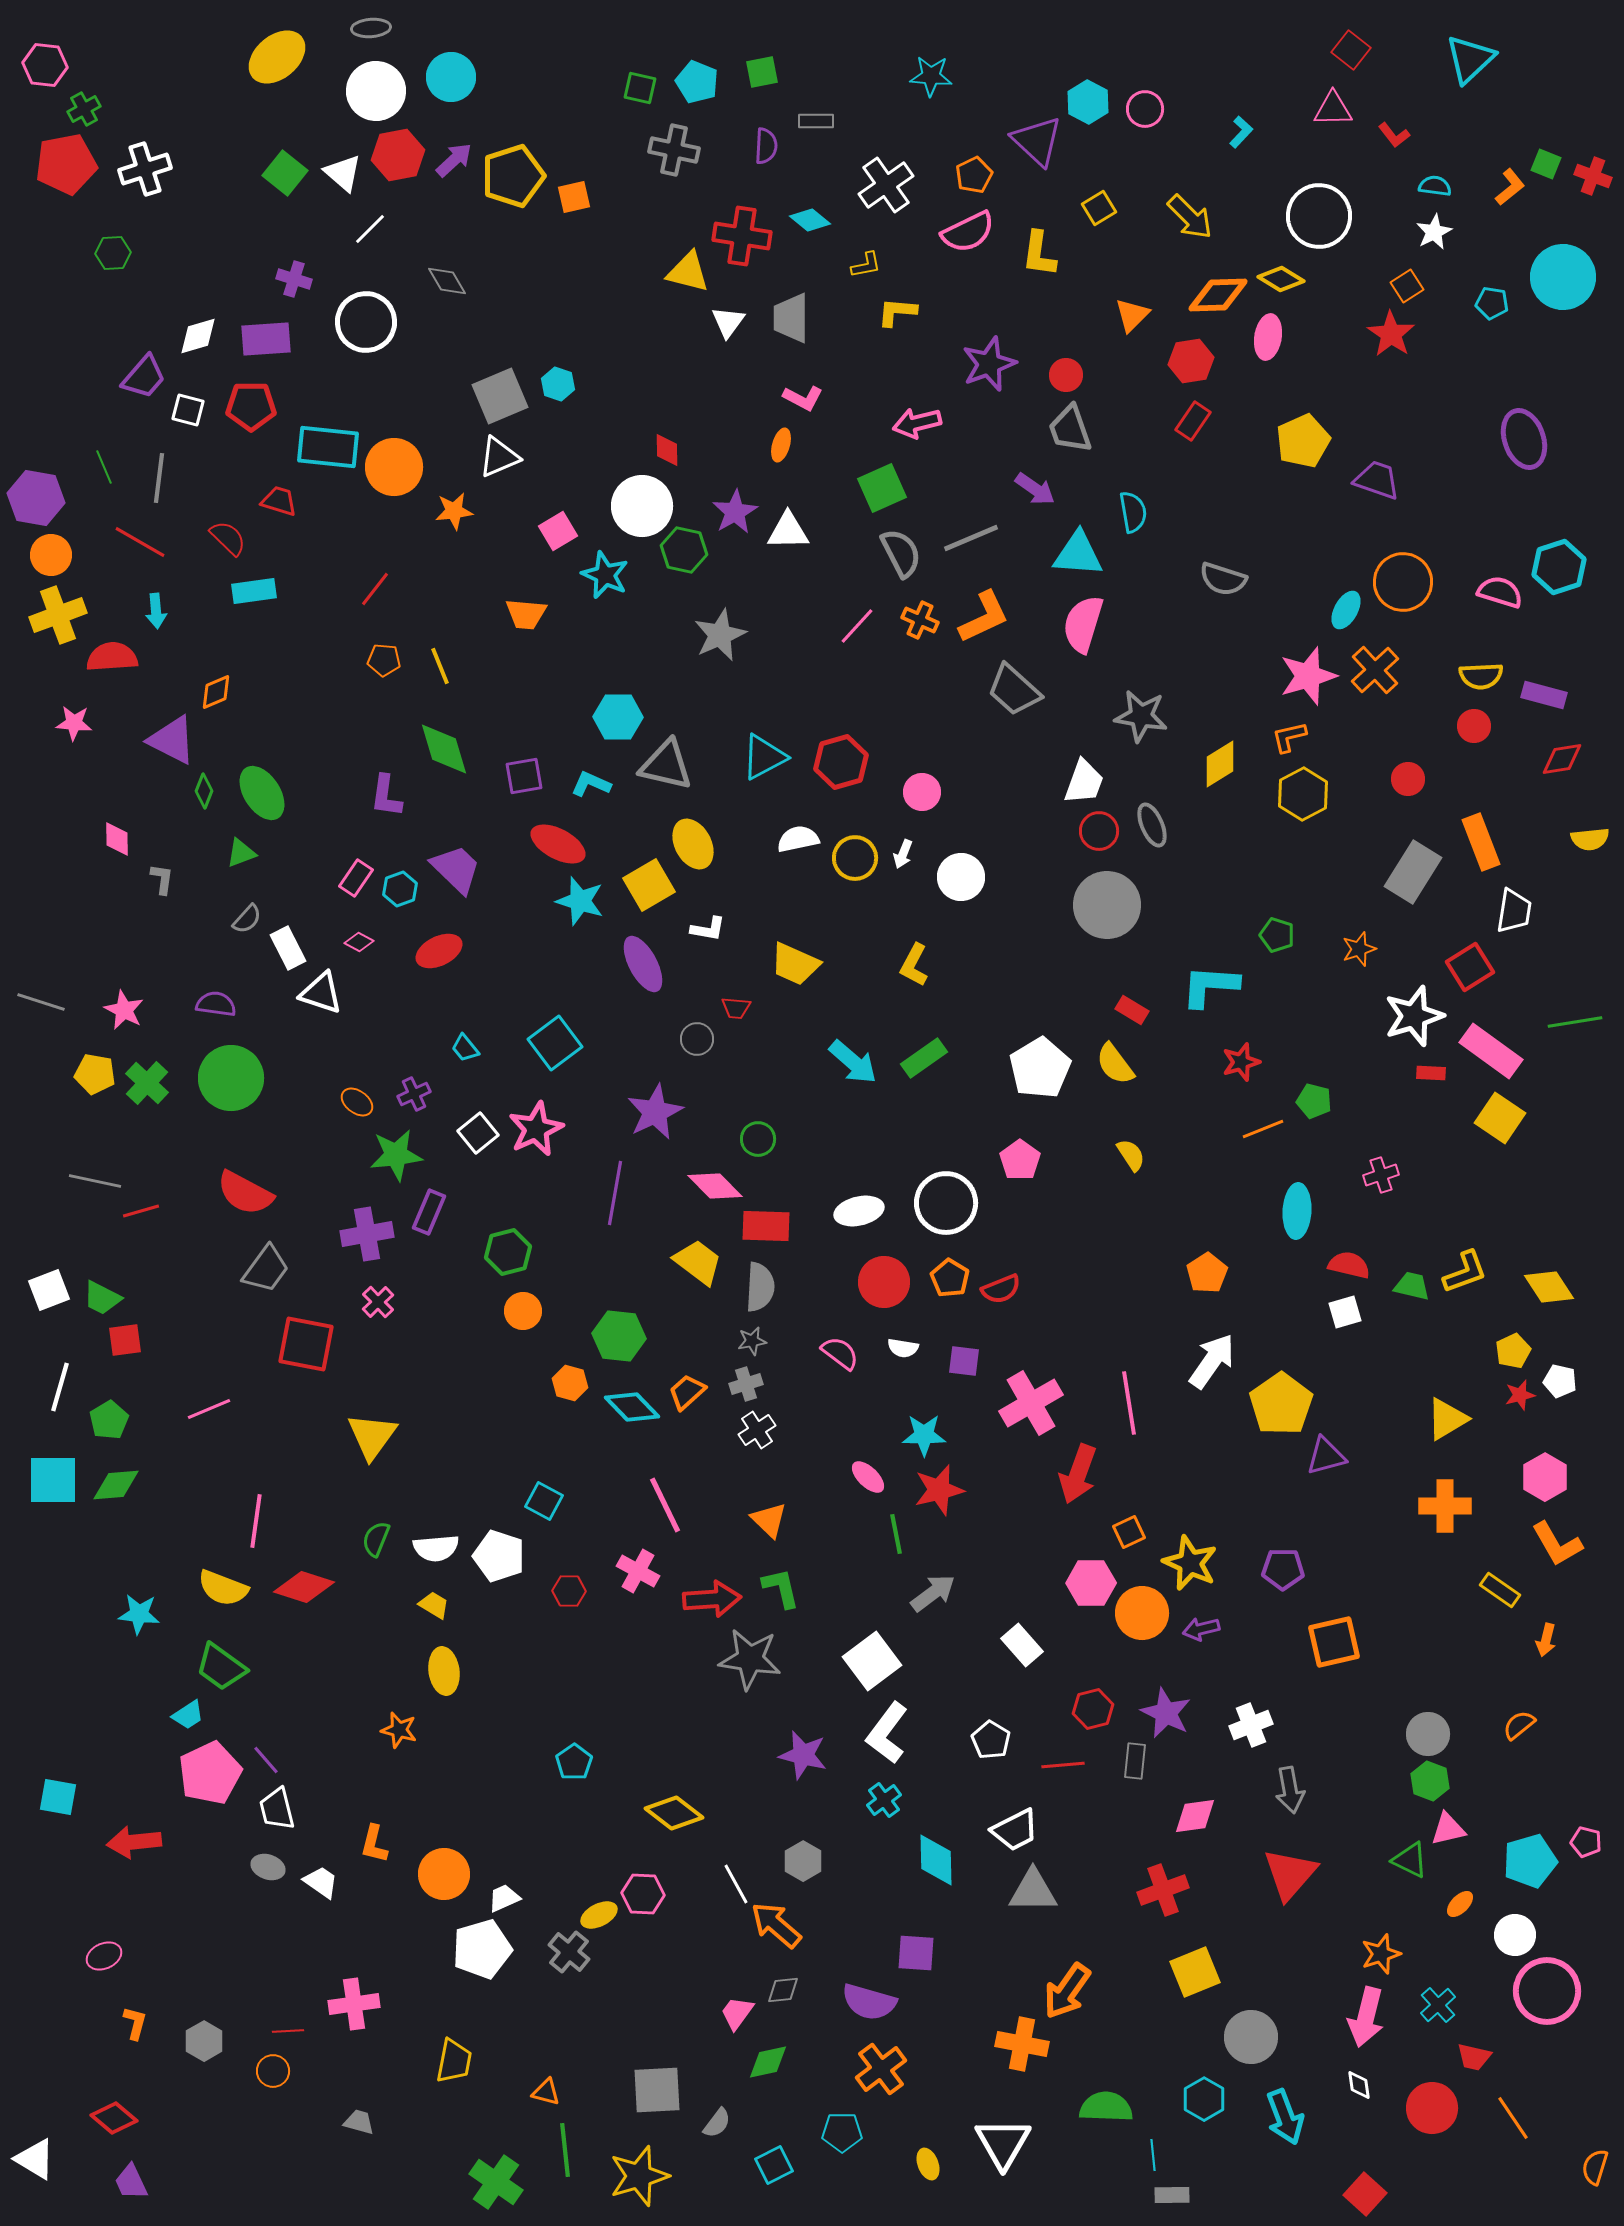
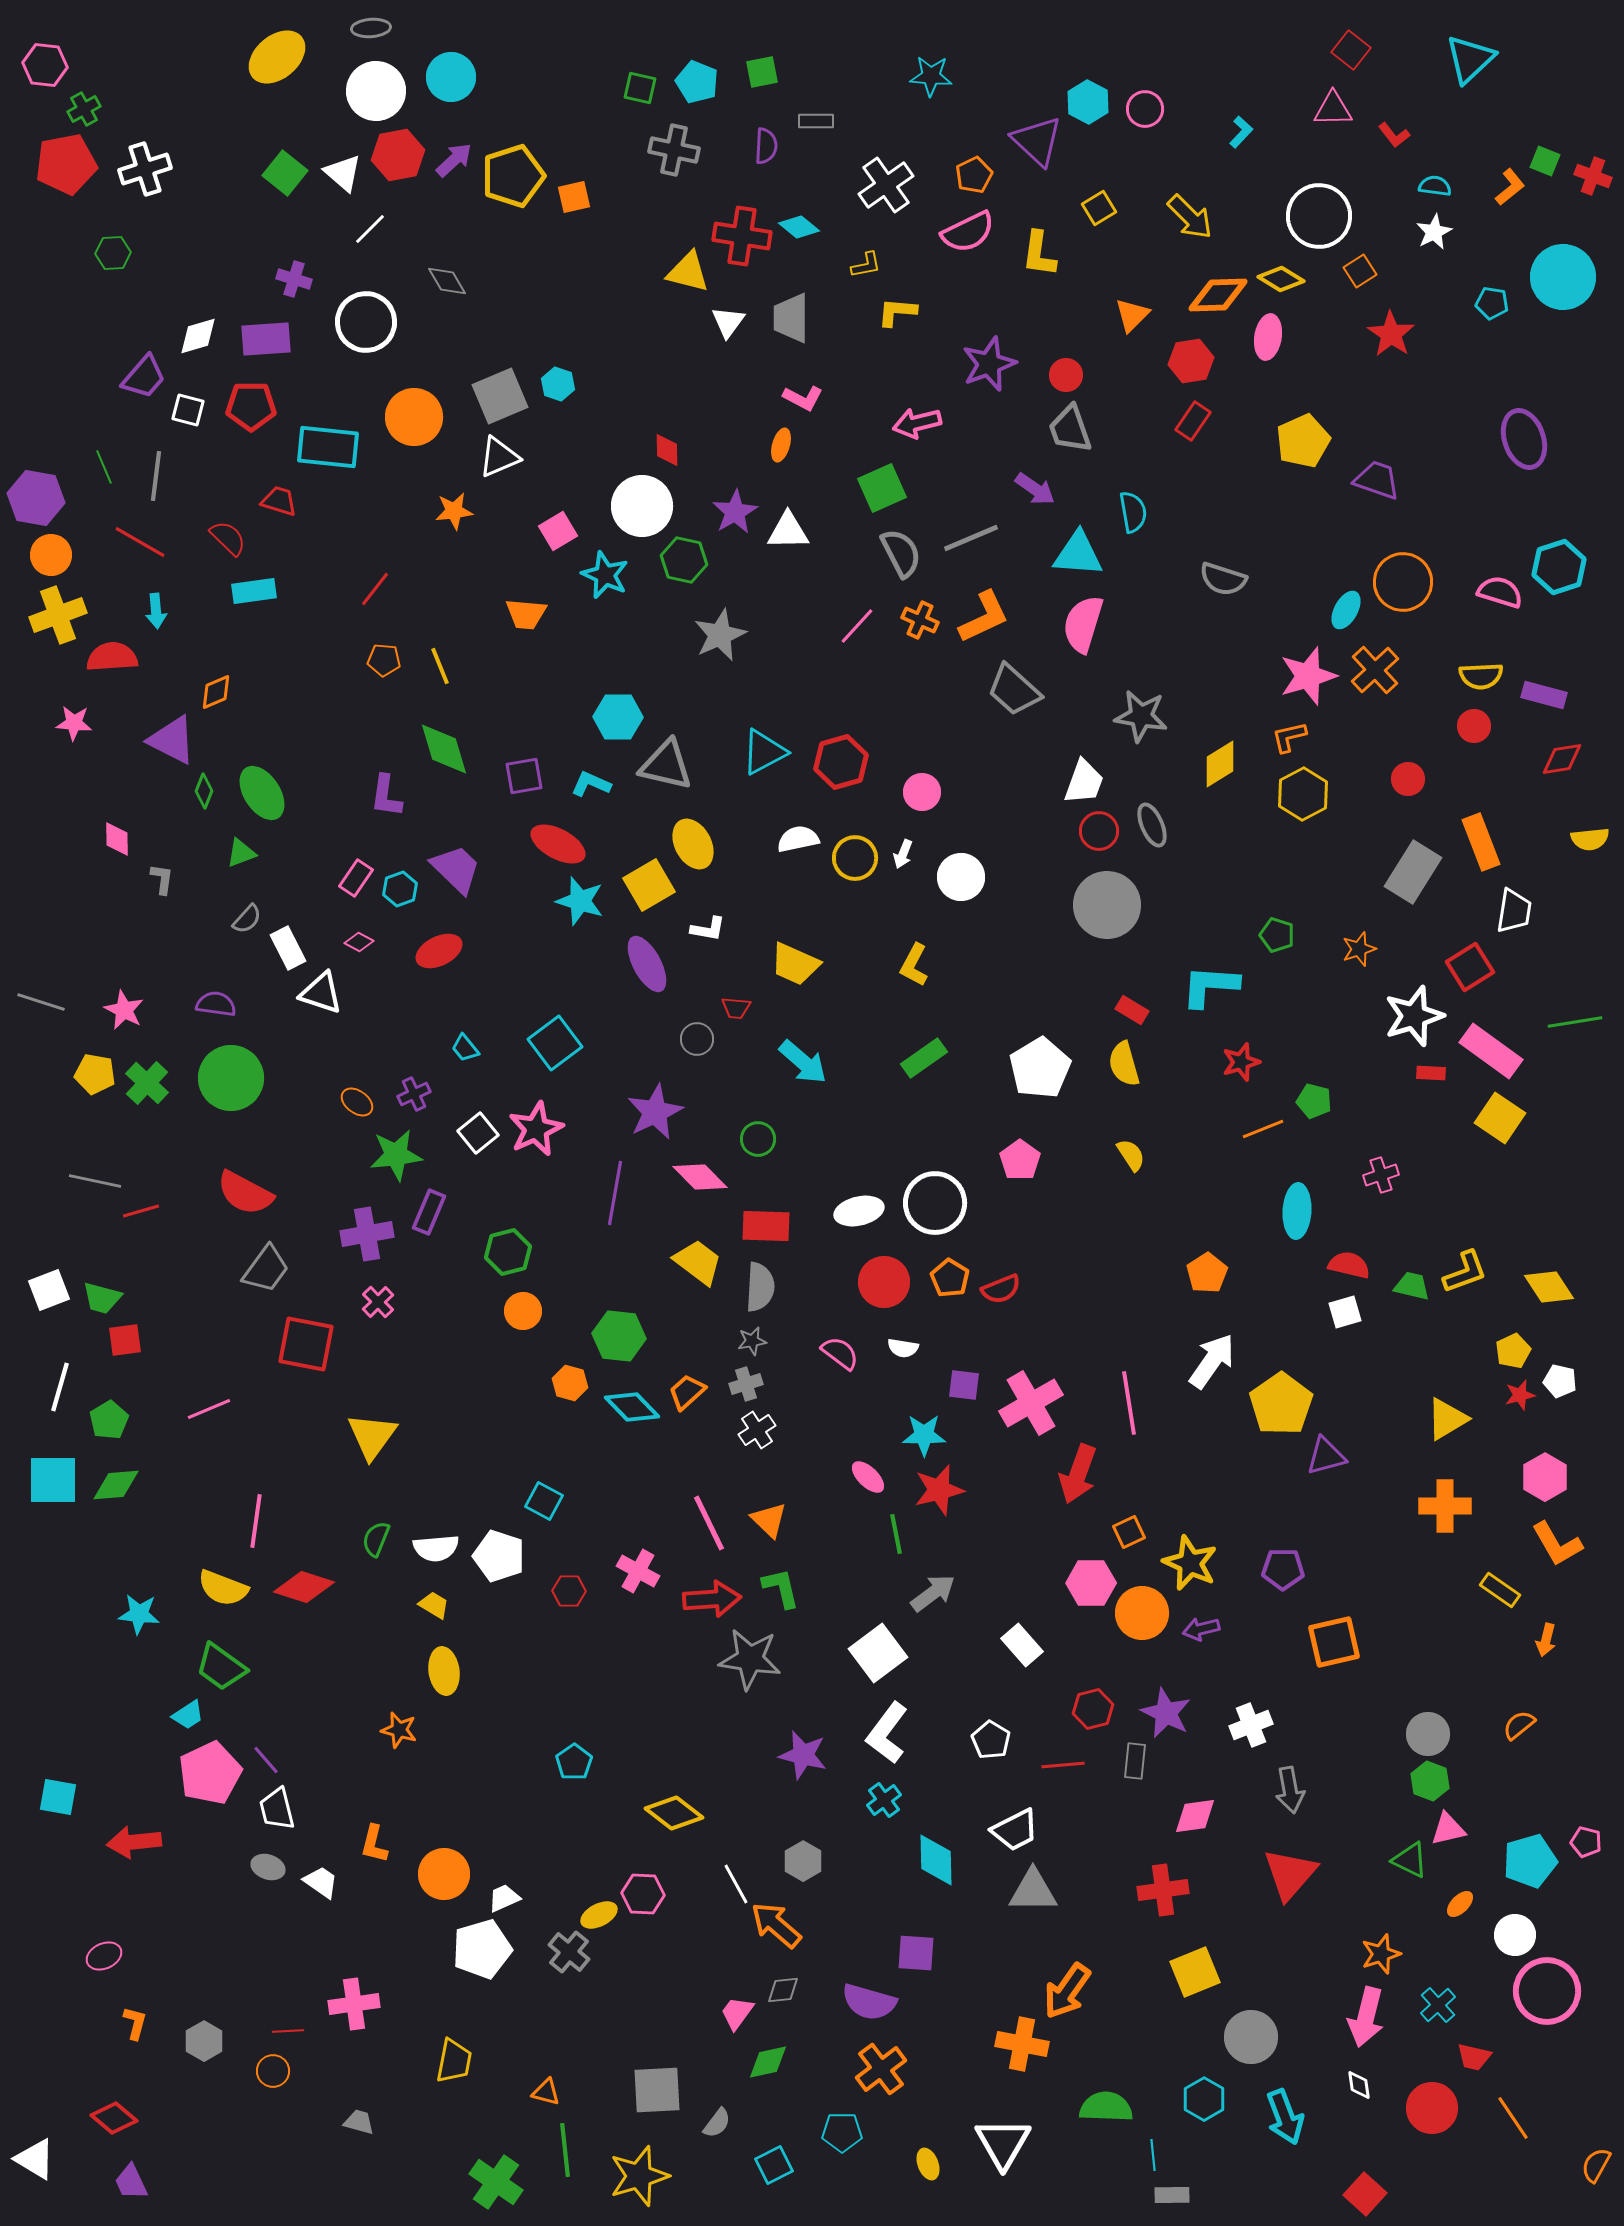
green square at (1546, 164): moved 1 px left, 3 px up
cyan diamond at (810, 220): moved 11 px left, 7 px down
orange square at (1407, 286): moved 47 px left, 15 px up
orange circle at (394, 467): moved 20 px right, 50 px up
gray line at (159, 478): moved 3 px left, 2 px up
green hexagon at (684, 550): moved 10 px down
cyan triangle at (764, 757): moved 5 px up
purple ellipse at (643, 964): moved 4 px right
cyan arrow at (853, 1062): moved 50 px left
yellow semicircle at (1115, 1064): moved 9 px right; rotated 21 degrees clockwise
pink diamond at (715, 1186): moved 15 px left, 9 px up
white circle at (946, 1203): moved 11 px left
green trapezoid at (102, 1298): rotated 12 degrees counterclockwise
purple square at (964, 1361): moved 24 px down
pink line at (665, 1505): moved 44 px right, 18 px down
white square at (872, 1661): moved 6 px right, 8 px up
red cross at (1163, 1890): rotated 12 degrees clockwise
orange semicircle at (1595, 2167): moved 1 px right, 2 px up; rotated 12 degrees clockwise
